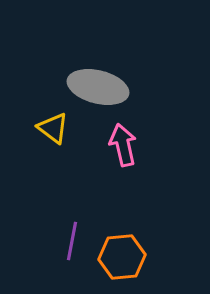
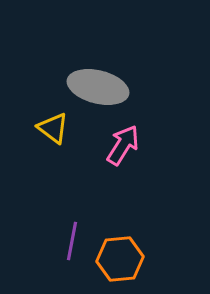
pink arrow: rotated 45 degrees clockwise
orange hexagon: moved 2 px left, 2 px down
